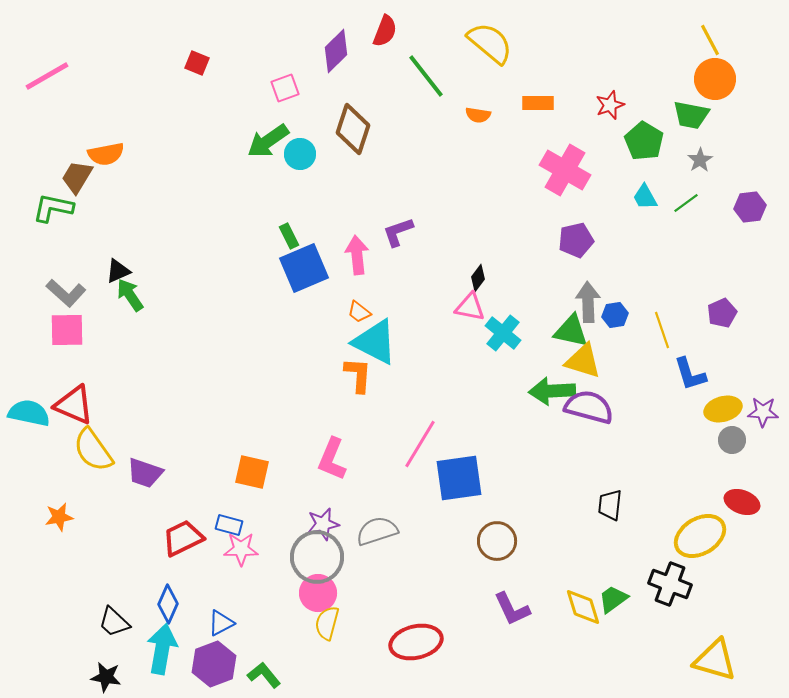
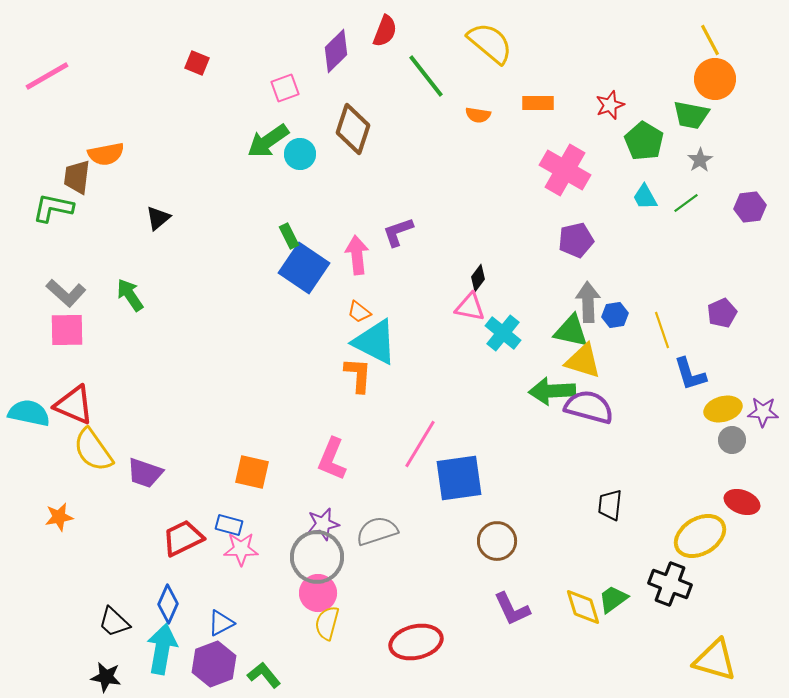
brown trapezoid at (77, 177): rotated 24 degrees counterclockwise
blue square at (304, 268): rotated 33 degrees counterclockwise
black triangle at (118, 271): moved 40 px right, 53 px up; rotated 16 degrees counterclockwise
